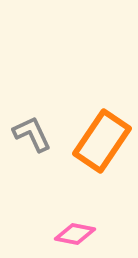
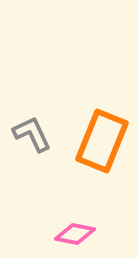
orange rectangle: rotated 12 degrees counterclockwise
